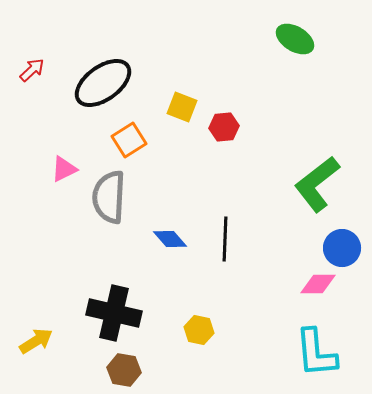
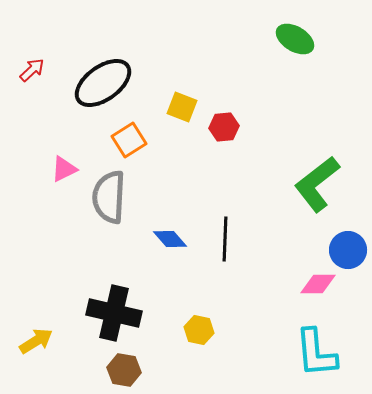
blue circle: moved 6 px right, 2 px down
